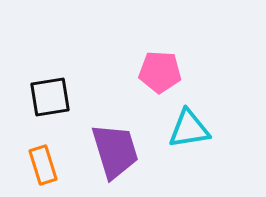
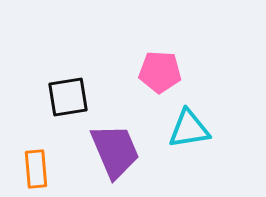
black square: moved 18 px right
purple trapezoid: rotated 6 degrees counterclockwise
orange rectangle: moved 7 px left, 4 px down; rotated 12 degrees clockwise
